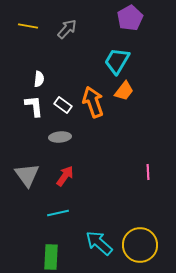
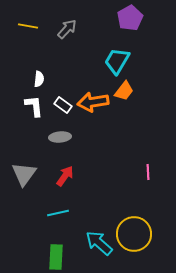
orange arrow: rotated 80 degrees counterclockwise
gray triangle: moved 3 px left, 1 px up; rotated 12 degrees clockwise
yellow circle: moved 6 px left, 11 px up
green rectangle: moved 5 px right
